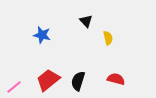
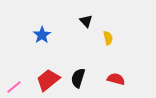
blue star: rotated 24 degrees clockwise
black semicircle: moved 3 px up
